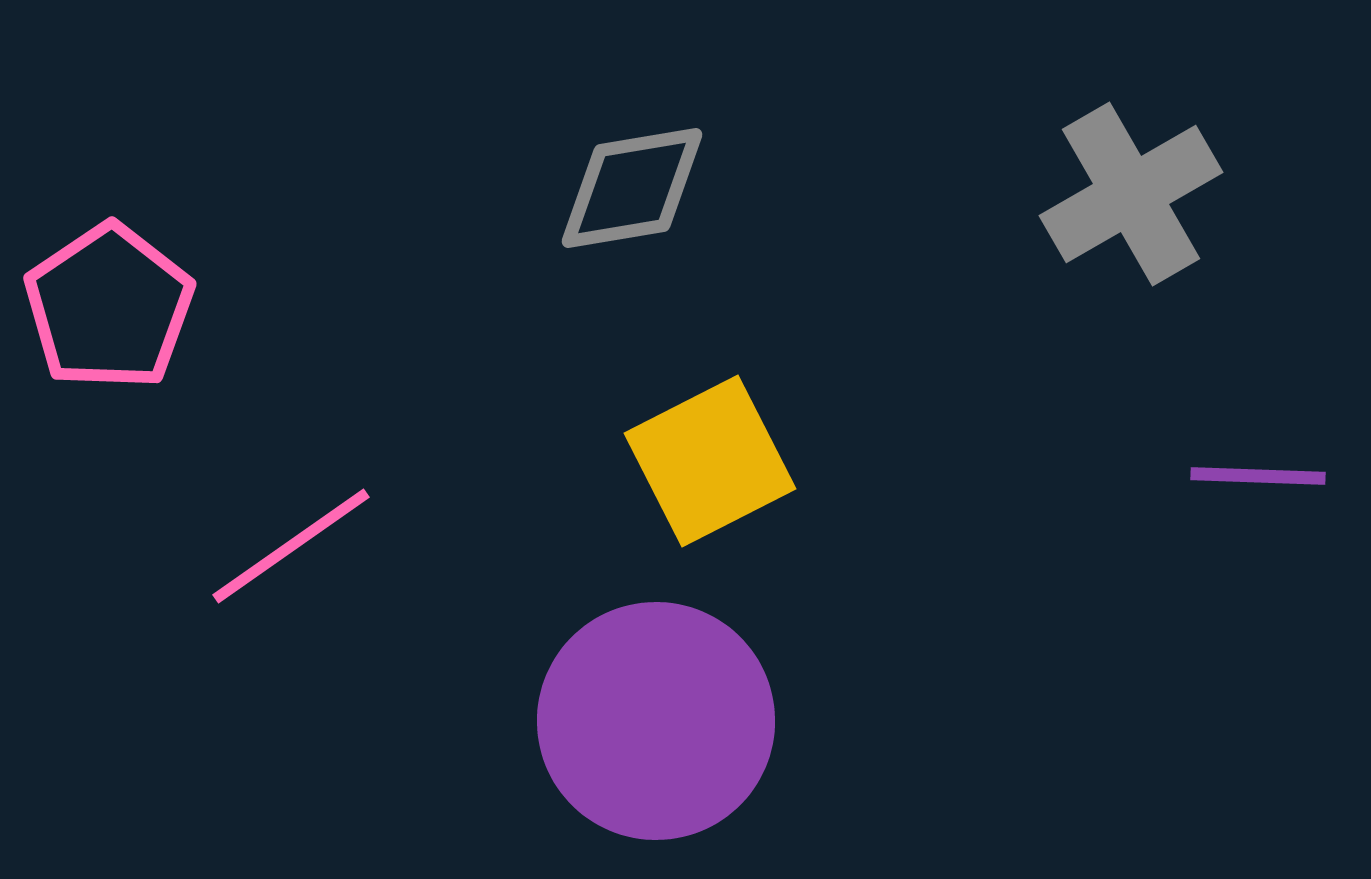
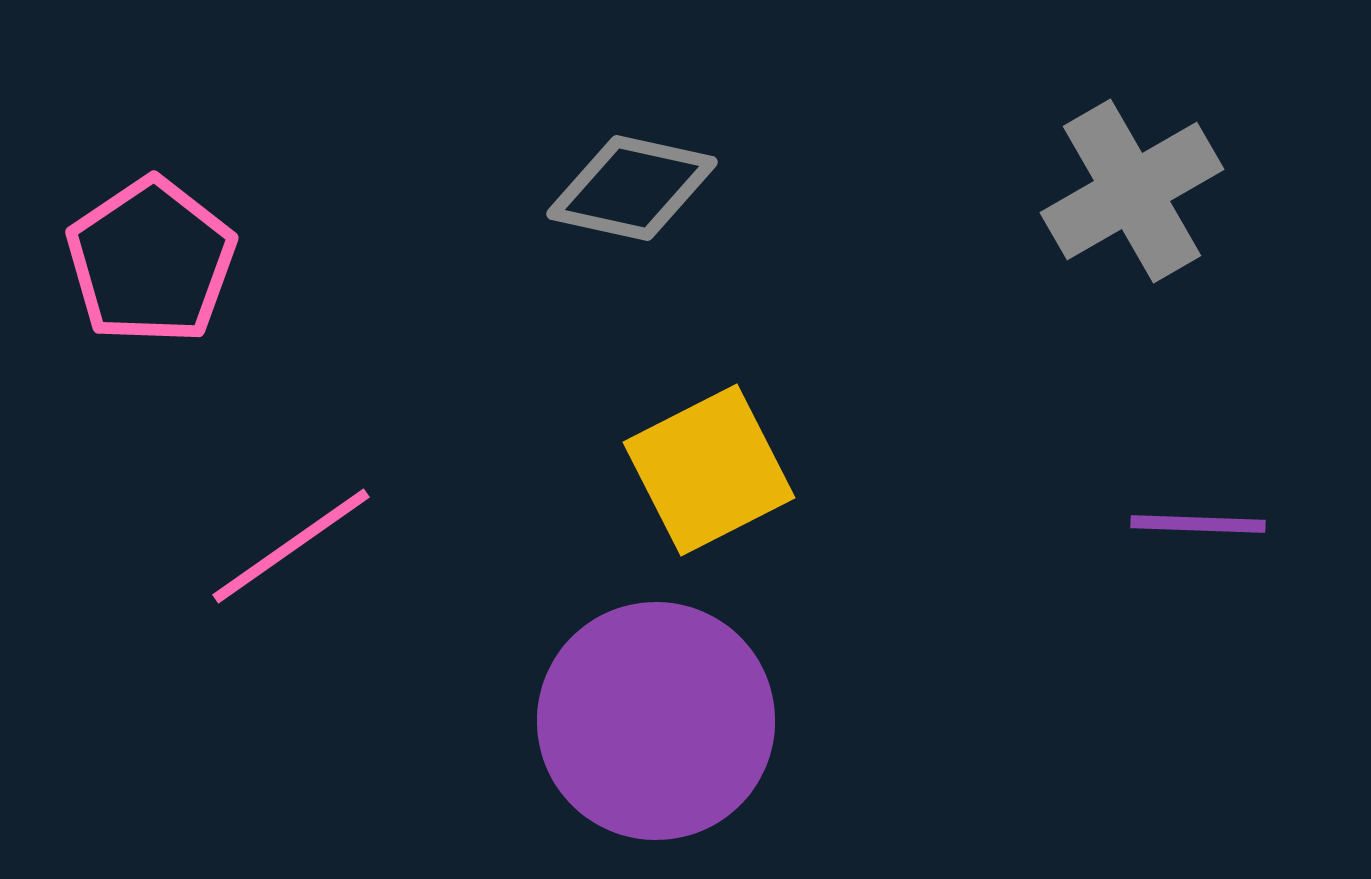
gray diamond: rotated 22 degrees clockwise
gray cross: moved 1 px right, 3 px up
pink pentagon: moved 42 px right, 46 px up
yellow square: moved 1 px left, 9 px down
purple line: moved 60 px left, 48 px down
